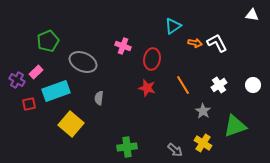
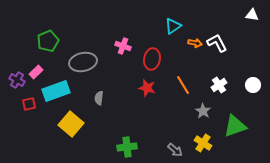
gray ellipse: rotated 36 degrees counterclockwise
